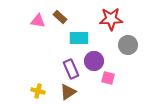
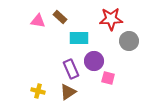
gray circle: moved 1 px right, 4 px up
